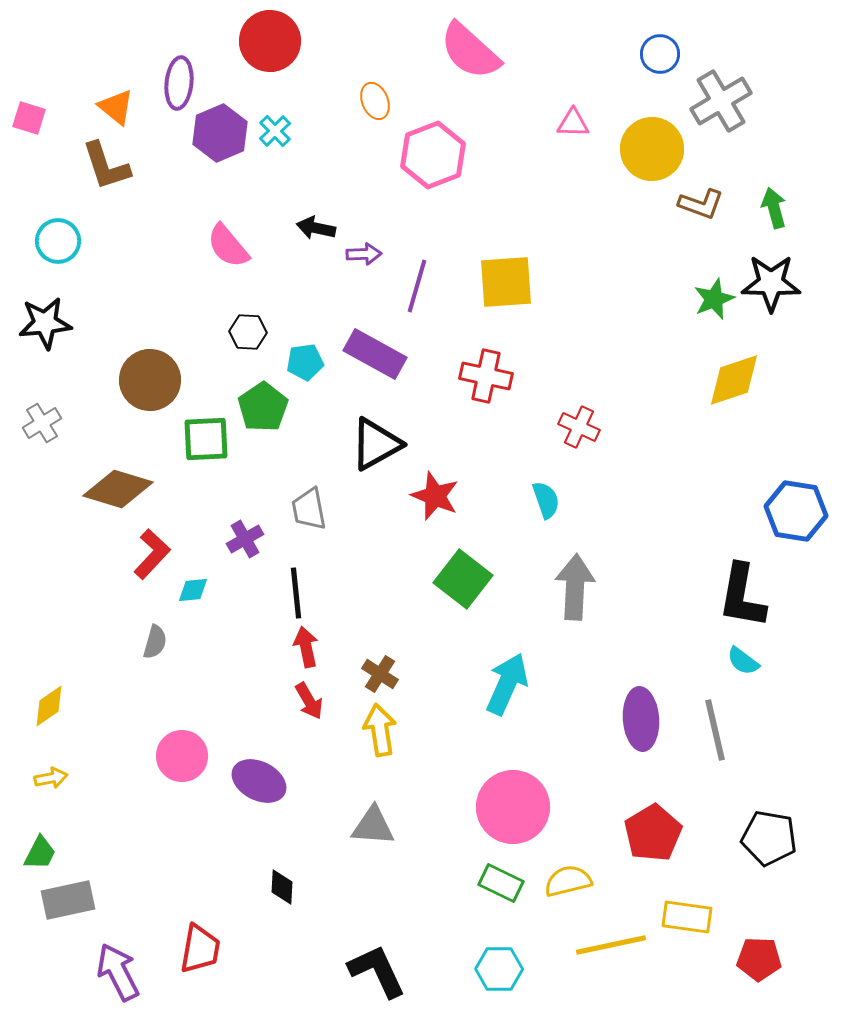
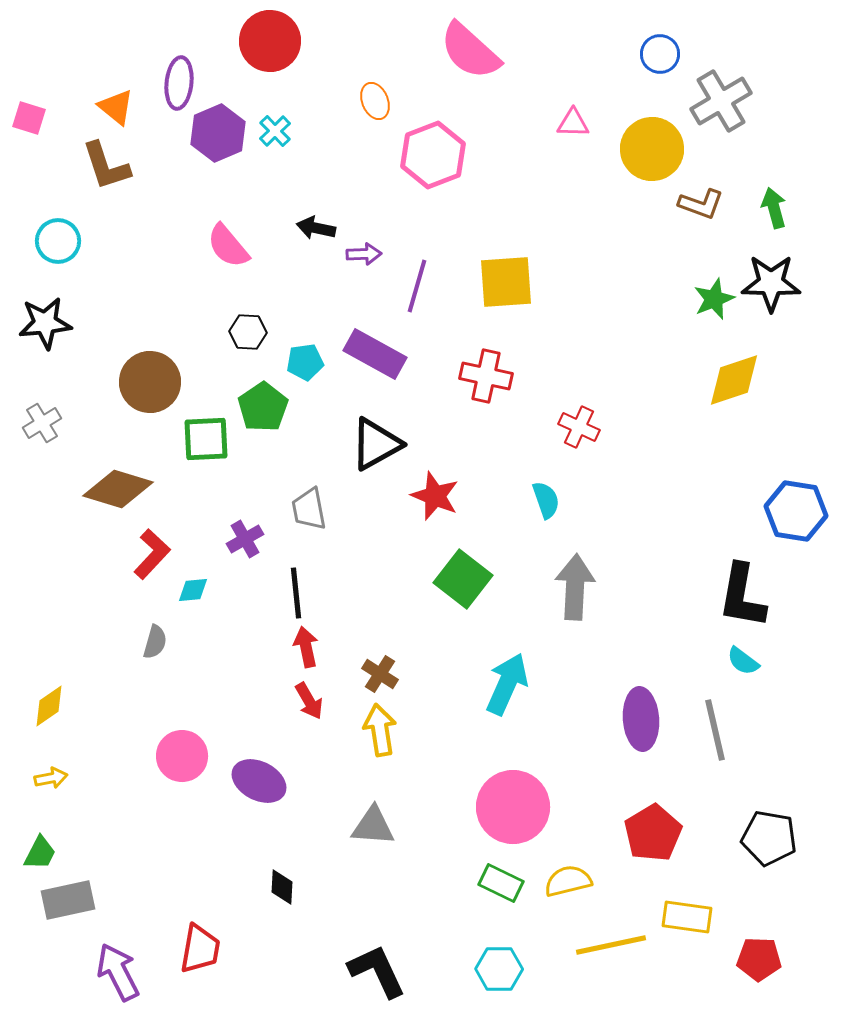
purple hexagon at (220, 133): moved 2 px left
brown circle at (150, 380): moved 2 px down
